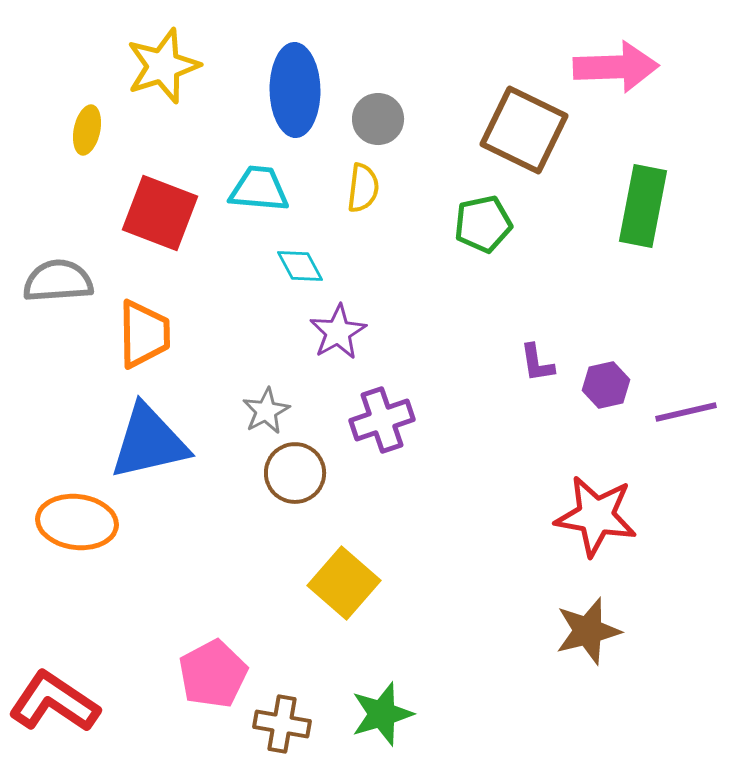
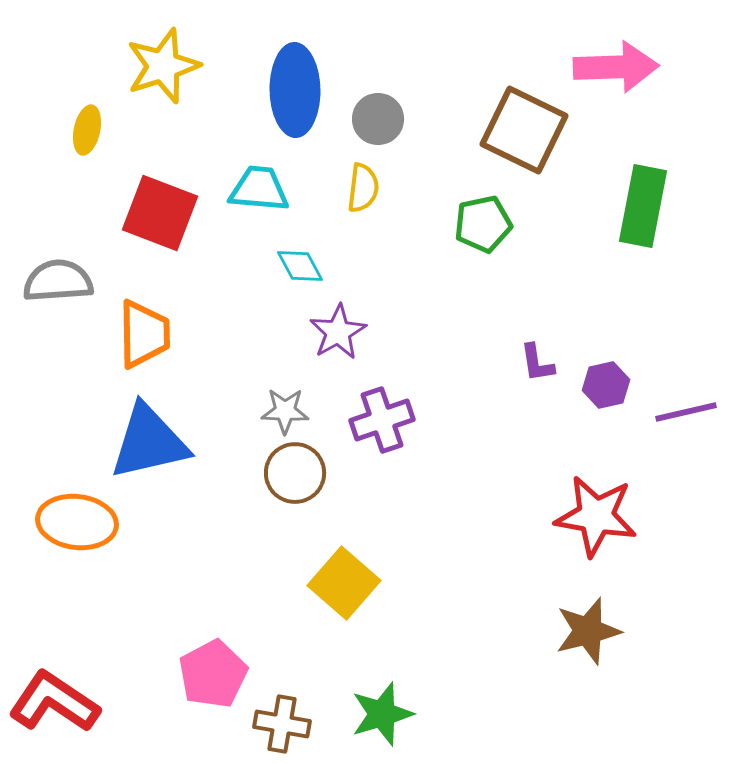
gray star: moved 19 px right; rotated 30 degrees clockwise
